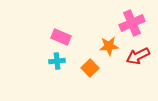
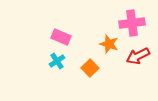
pink cross: rotated 15 degrees clockwise
orange star: moved 2 px up; rotated 24 degrees clockwise
cyan cross: rotated 28 degrees counterclockwise
